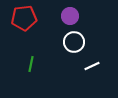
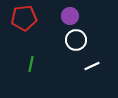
white circle: moved 2 px right, 2 px up
